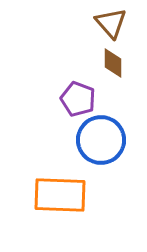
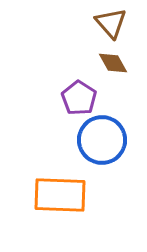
brown diamond: rotated 28 degrees counterclockwise
purple pentagon: moved 1 px right, 1 px up; rotated 12 degrees clockwise
blue circle: moved 1 px right
